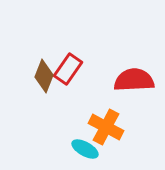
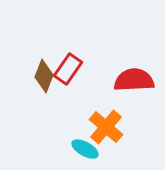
orange cross: rotated 12 degrees clockwise
